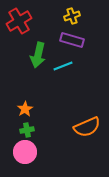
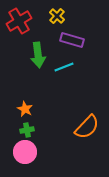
yellow cross: moved 15 px left; rotated 28 degrees counterclockwise
green arrow: rotated 20 degrees counterclockwise
cyan line: moved 1 px right, 1 px down
orange star: rotated 14 degrees counterclockwise
orange semicircle: rotated 24 degrees counterclockwise
